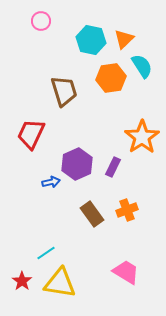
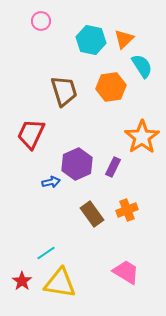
orange hexagon: moved 9 px down
